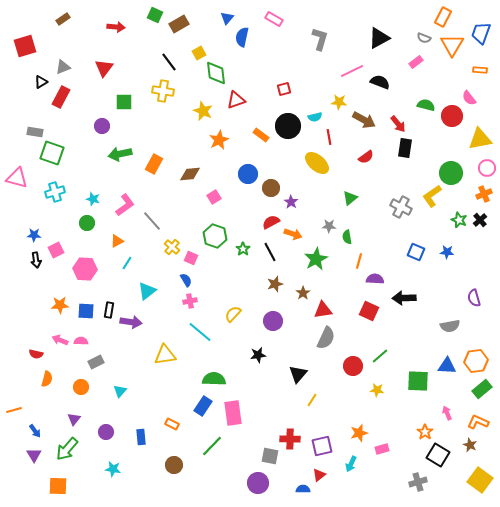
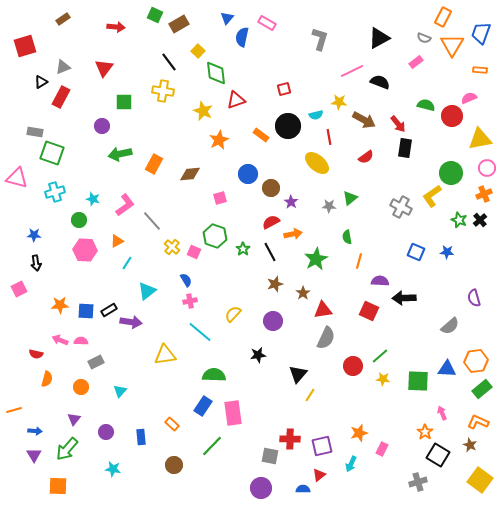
pink rectangle at (274, 19): moved 7 px left, 4 px down
yellow square at (199, 53): moved 1 px left, 2 px up; rotated 16 degrees counterclockwise
pink semicircle at (469, 98): rotated 105 degrees clockwise
cyan semicircle at (315, 117): moved 1 px right, 2 px up
pink square at (214, 197): moved 6 px right, 1 px down; rotated 16 degrees clockwise
green circle at (87, 223): moved 8 px left, 3 px up
gray star at (329, 226): moved 20 px up
orange arrow at (293, 234): rotated 30 degrees counterclockwise
pink square at (56, 250): moved 37 px left, 39 px down
pink square at (191, 258): moved 3 px right, 6 px up
black arrow at (36, 260): moved 3 px down
pink hexagon at (85, 269): moved 19 px up
purple semicircle at (375, 279): moved 5 px right, 2 px down
black rectangle at (109, 310): rotated 49 degrees clockwise
gray semicircle at (450, 326): rotated 30 degrees counterclockwise
blue triangle at (447, 366): moved 3 px down
green semicircle at (214, 379): moved 4 px up
yellow star at (377, 390): moved 6 px right, 11 px up
yellow line at (312, 400): moved 2 px left, 5 px up
pink arrow at (447, 413): moved 5 px left
orange rectangle at (172, 424): rotated 16 degrees clockwise
blue arrow at (35, 431): rotated 48 degrees counterclockwise
pink rectangle at (382, 449): rotated 48 degrees counterclockwise
purple circle at (258, 483): moved 3 px right, 5 px down
